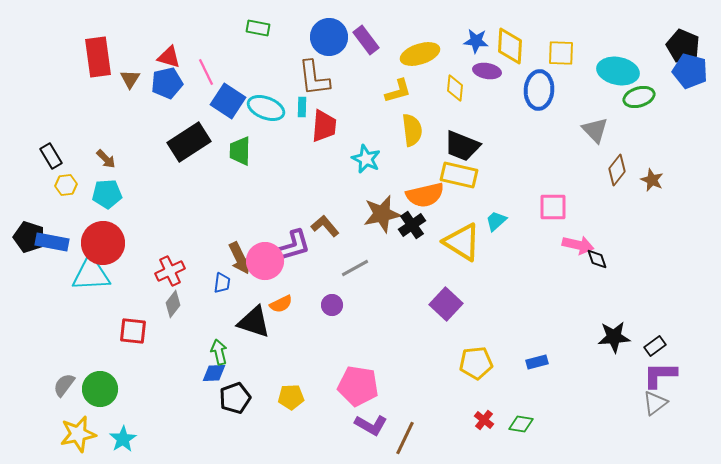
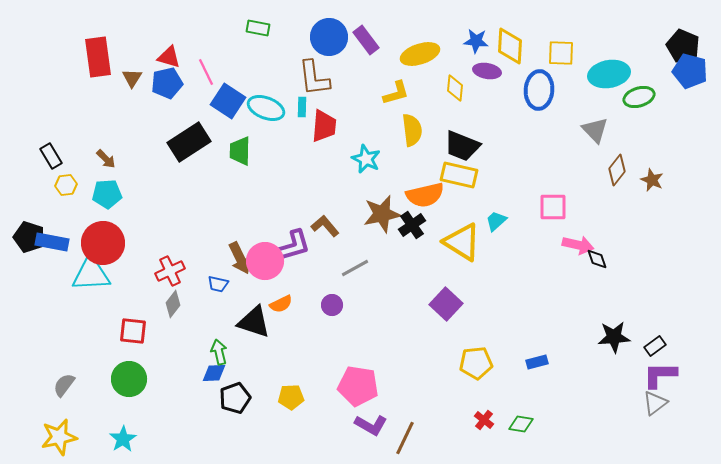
cyan ellipse at (618, 71): moved 9 px left, 3 px down; rotated 21 degrees counterclockwise
brown triangle at (130, 79): moved 2 px right, 1 px up
yellow L-shape at (398, 91): moved 2 px left, 2 px down
blue trapezoid at (222, 283): moved 4 px left, 1 px down; rotated 95 degrees clockwise
green circle at (100, 389): moved 29 px right, 10 px up
yellow star at (78, 434): moved 19 px left, 3 px down
